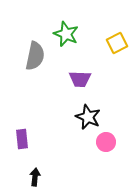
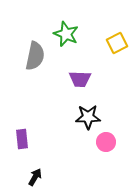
black star: rotated 25 degrees counterclockwise
black arrow: rotated 24 degrees clockwise
